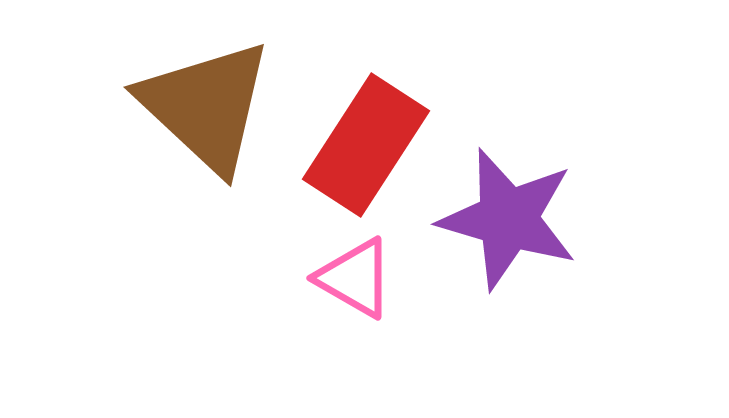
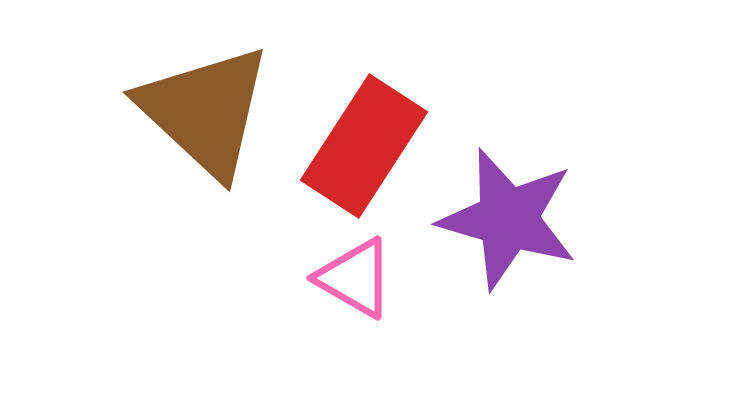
brown triangle: moved 1 px left, 5 px down
red rectangle: moved 2 px left, 1 px down
